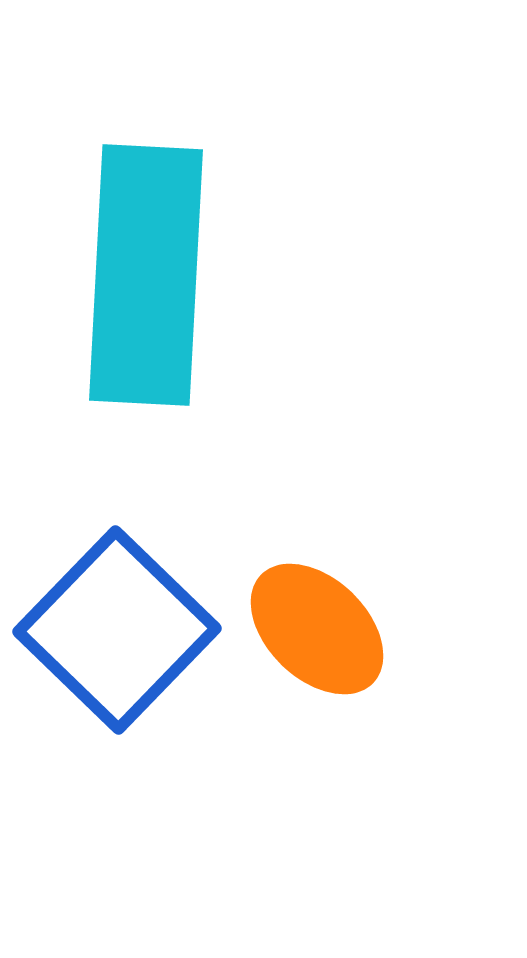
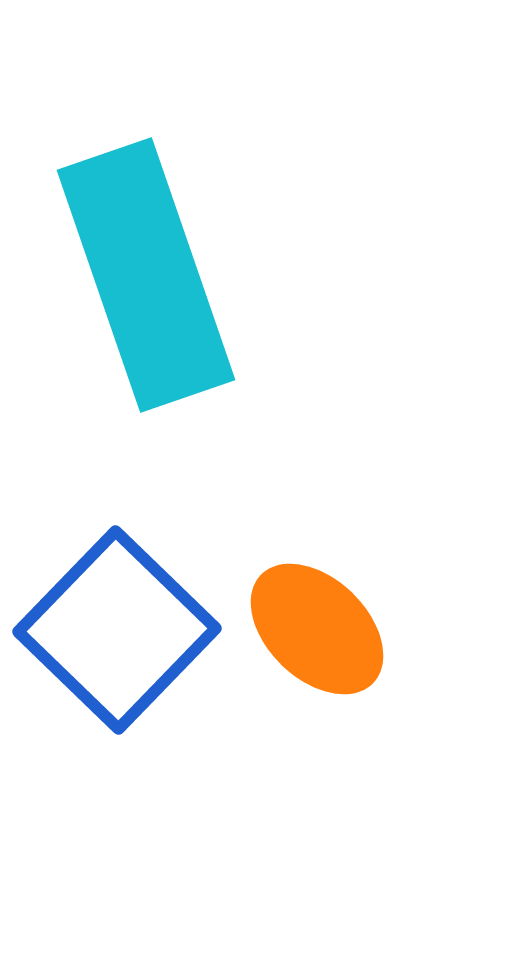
cyan rectangle: rotated 22 degrees counterclockwise
